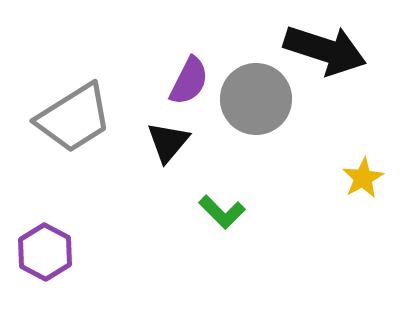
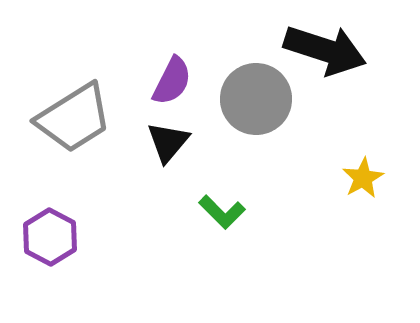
purple semicircle: moved 17 px left
purple hexagon: moved 5 px right, 15 px up
